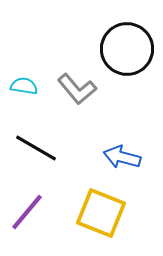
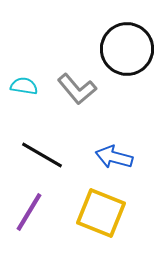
black line: moved 6 px right, 7 px down
blue arrow: moved 8 px left
purple line: moved 2 px right; rotated 9 degrees counterclockwise
